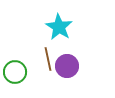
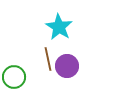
green circle: moved 1 px left, 5 px down
